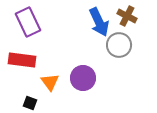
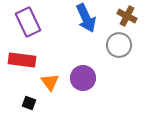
blue arrow: moved 13 px left, 4 px up
black square: moved 1 px left
